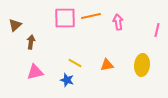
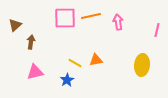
orange triangle: moved 11 px left, 5 px up
blue star: rotated 24 degrees clockwise
